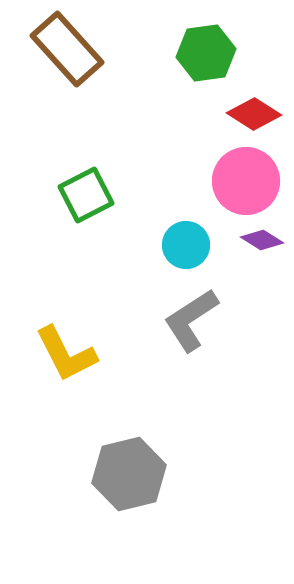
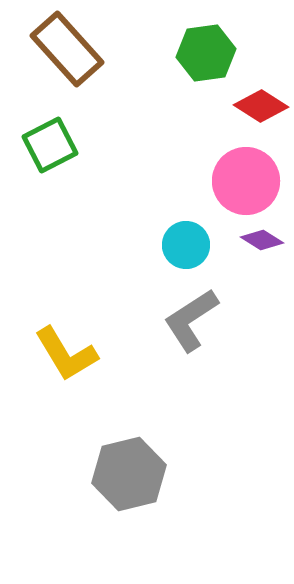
red diamond: moved 7 px right, 8 px up
green square: moved 36 px left, 50 px up
yellow L-shape: rotated 4 degrees counterclockwise
